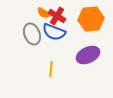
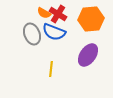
red cross: moved 1 px right, 2 px up
purple ellipse: rotated 30 degrees counterclockwise
